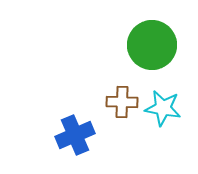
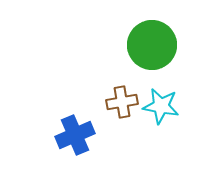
brown cross: rotated 12 degrees counterclockwise
cyan star: moved 2 px left, 2 px up
